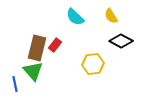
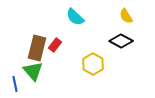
yellow semicircle: moved 15 px right
yellow hexagon: rotated 25 degrees counterclockwise
